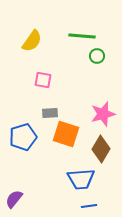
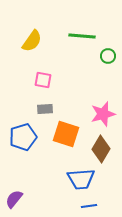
green circle: moved 11 px right
gray rectangle: moved 5 px left, 4 px up
